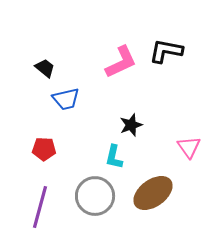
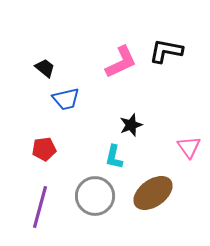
red pentagon: rotated 10 degrees counterclockwise
